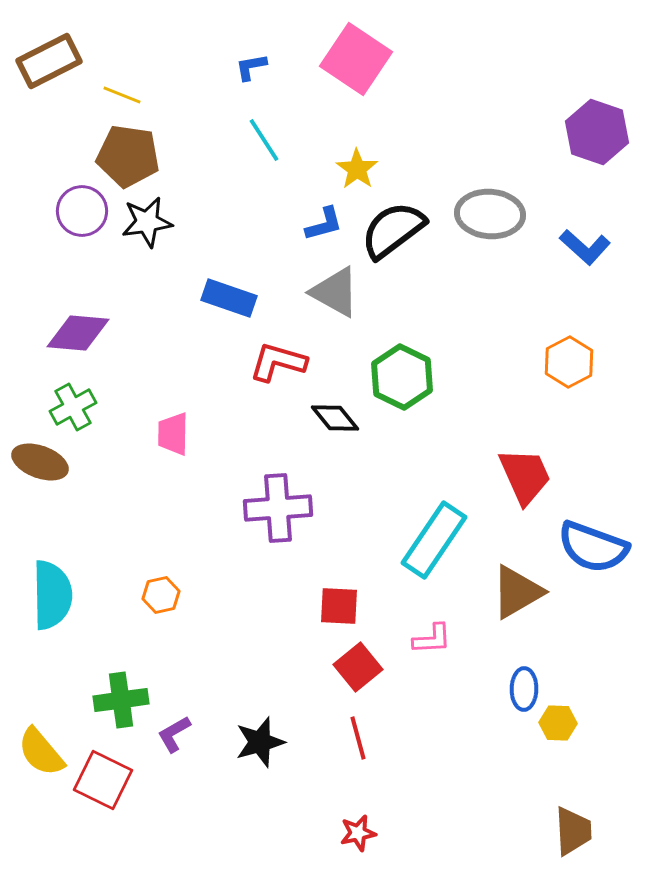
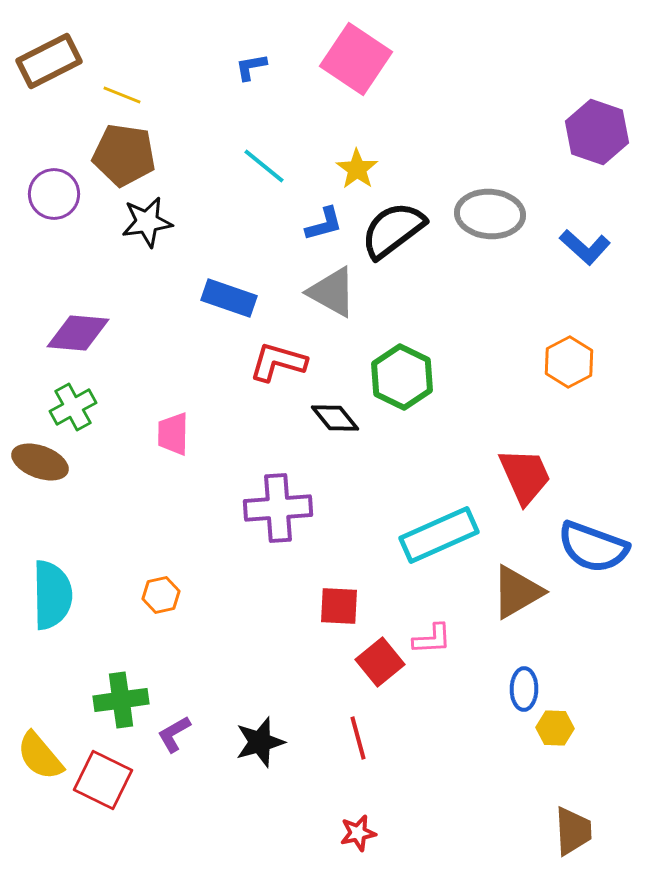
cyan line at (264, 140): moved 26 px down; rotated 18 degrees counterclockwise
brown pentagon at (128, 156): moved 4 px left, 1 px up
purple circle at (82, 211): moved 28 px left, 17 px up
gray triangle at (335, 292): moved 3 px left
cyan rectangle at (434, 540): moved 5 px right, 5 px up; rotated 32 degrees clockwise
red square at (358, 667): moved 22 px right, 5 px up
yellow hexagon at (558, 723): moved 3 px left, 5 px down
yellow semicircle at (41, 752): moved 1 px left, 4 px down
